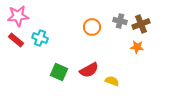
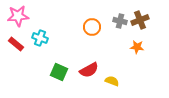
brown cross: moved 1 px left, 4 px up
red rectangle: moved 4 px down
